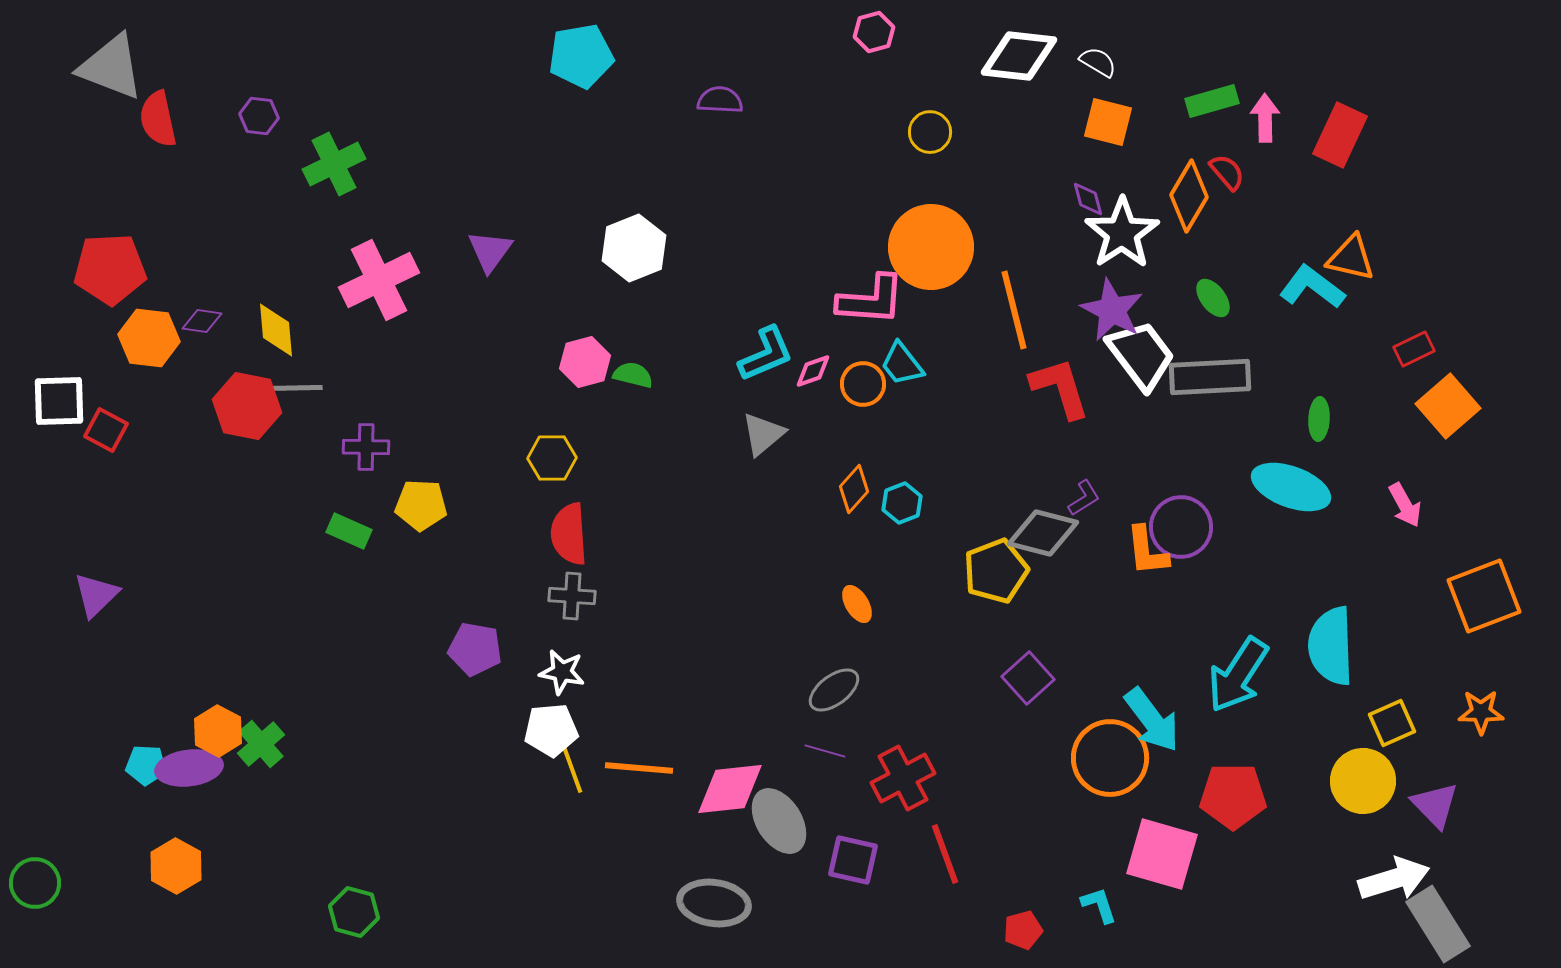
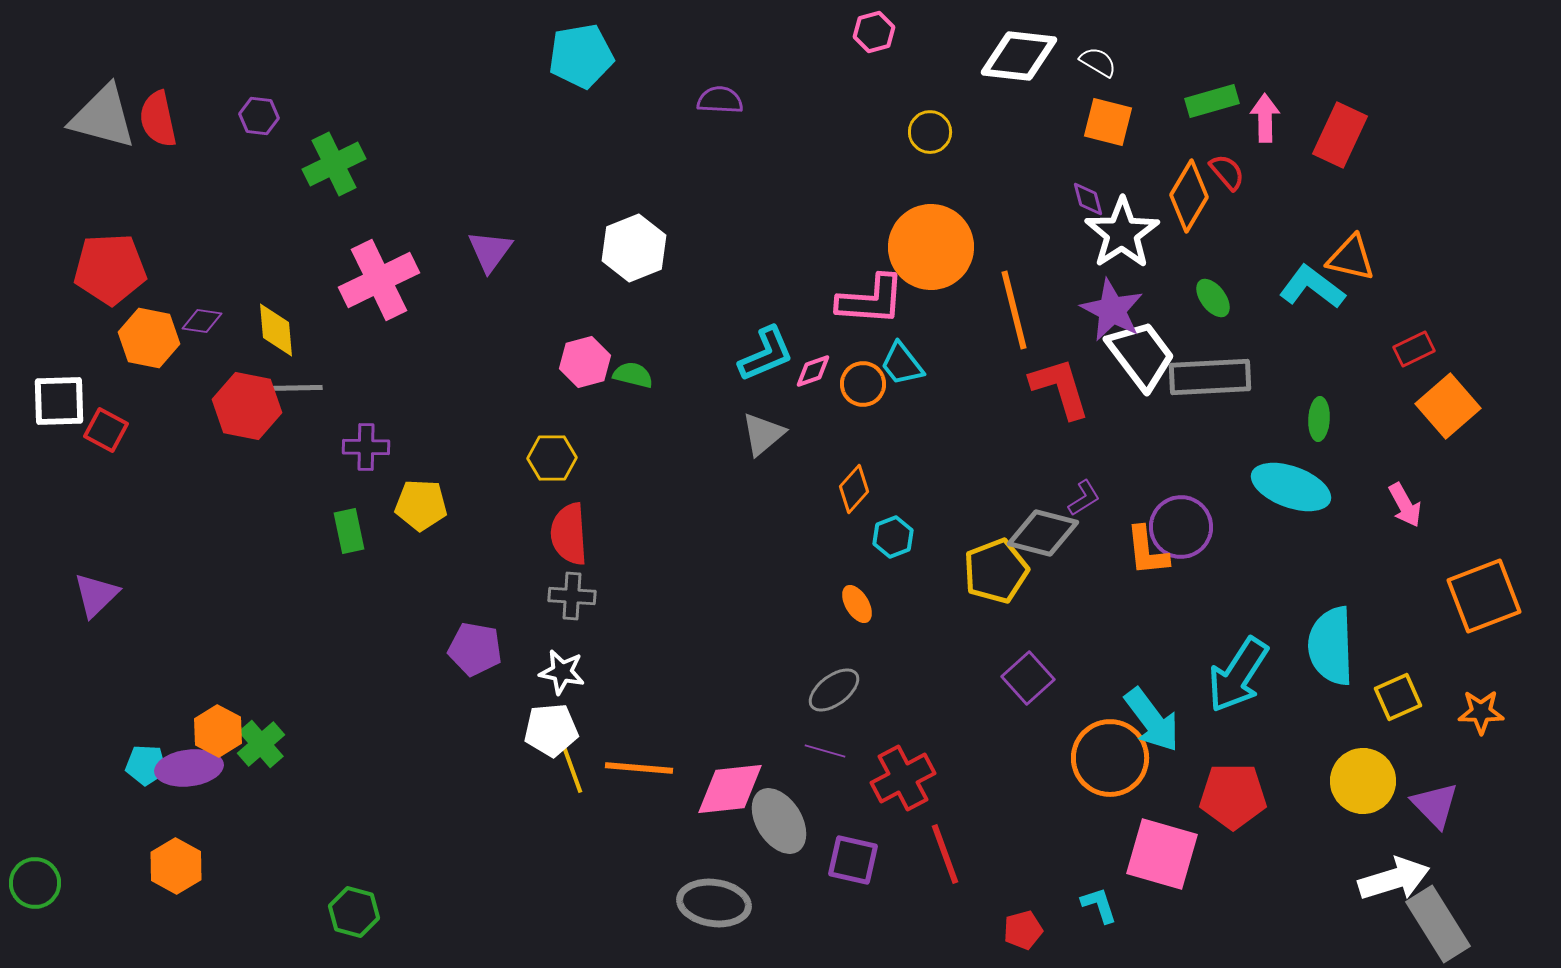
gray triangle at (111, 67): moved 8 px left, 50 px down; rotated 6 degrees counterclockwise
orange hexagon at (149, 338): rotated 4 degrees clockwise
cyan hexagon at (902, 503): moved 9 px left, 34 px down
green rectangle at (349, 531): rotated 54 degrees clockwise
yellow square at (1392, 723): moved 6 px right, 26 px up
